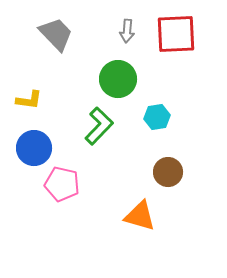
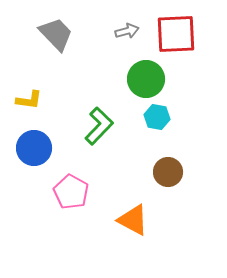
gray arrow: rotated 110 degrees counterclockwise
green circle: moved 28 px right
cyan hexagon: rotated 20 degrees clockwise
pink pentagon: moved 9 px right, 8 px down; rotated 16 degrees clockwise
orange triangle: moved 7 px left, 4 px down; rotated 12 degrees clockwise
